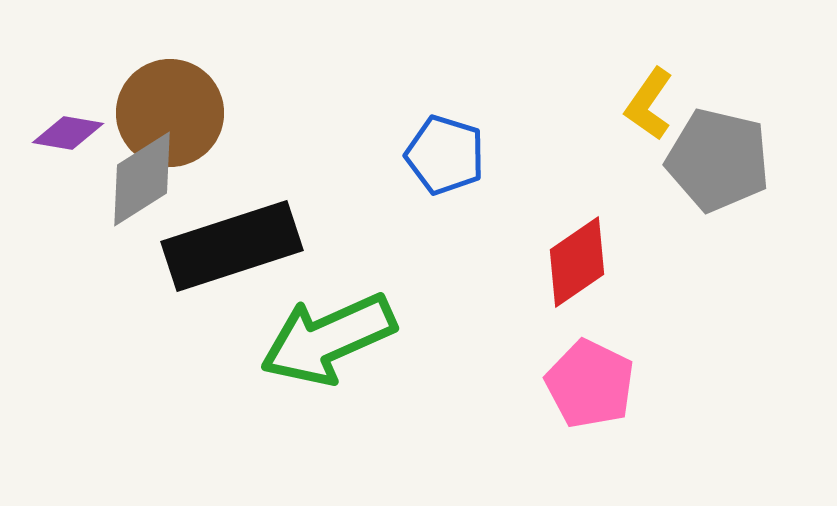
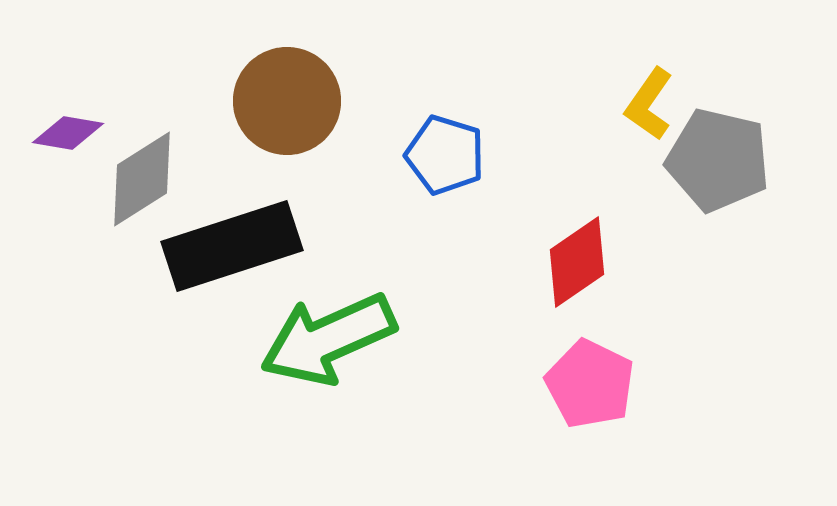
brown circle: moved 117 px right, 12 px up
